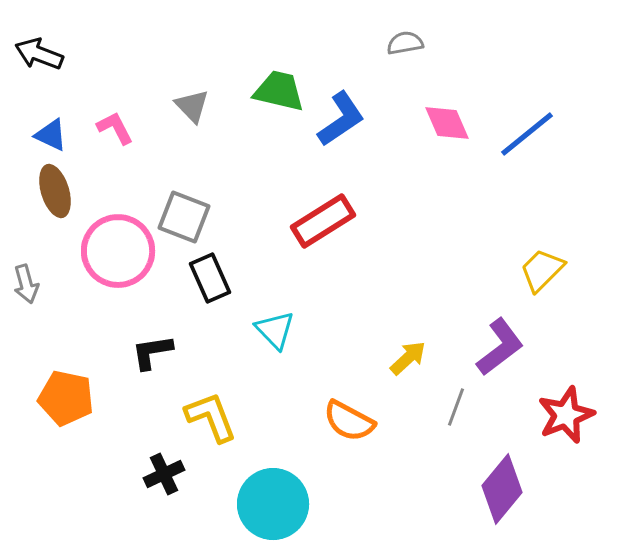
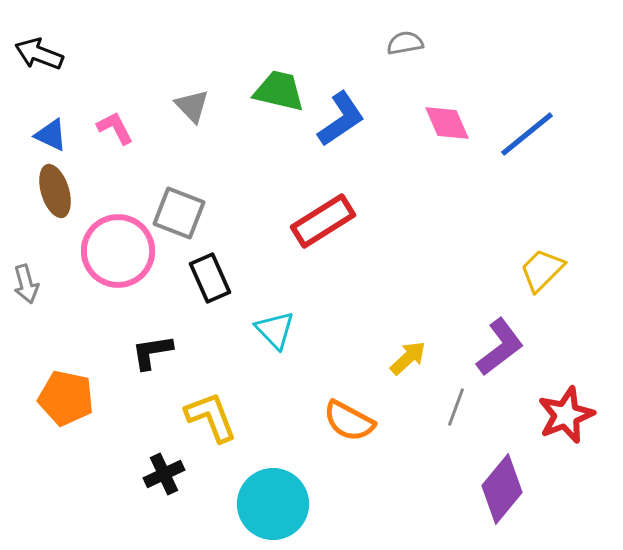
gray square: moved 5 px left, 4 px up
